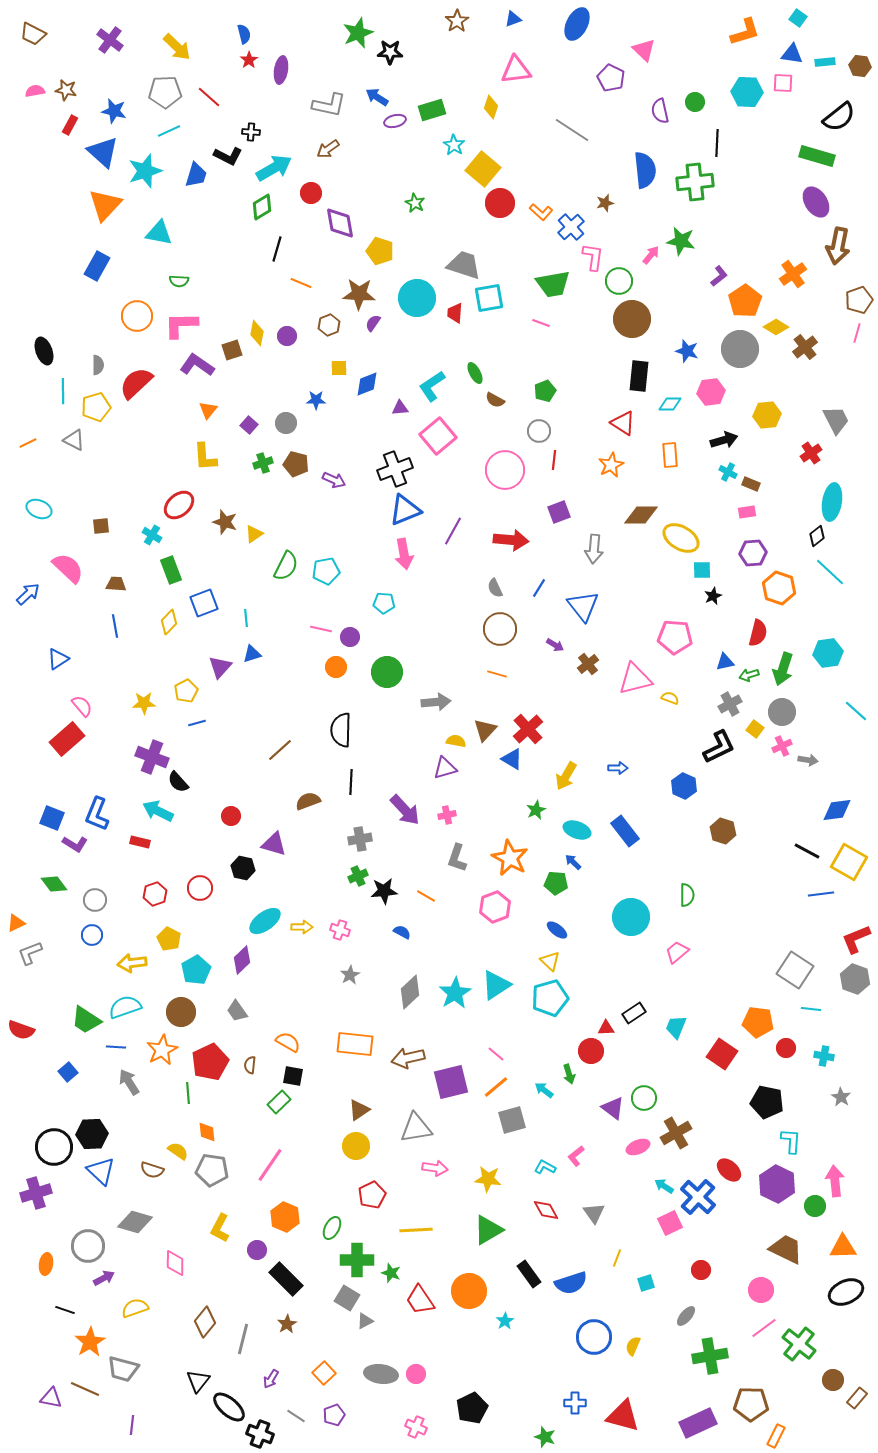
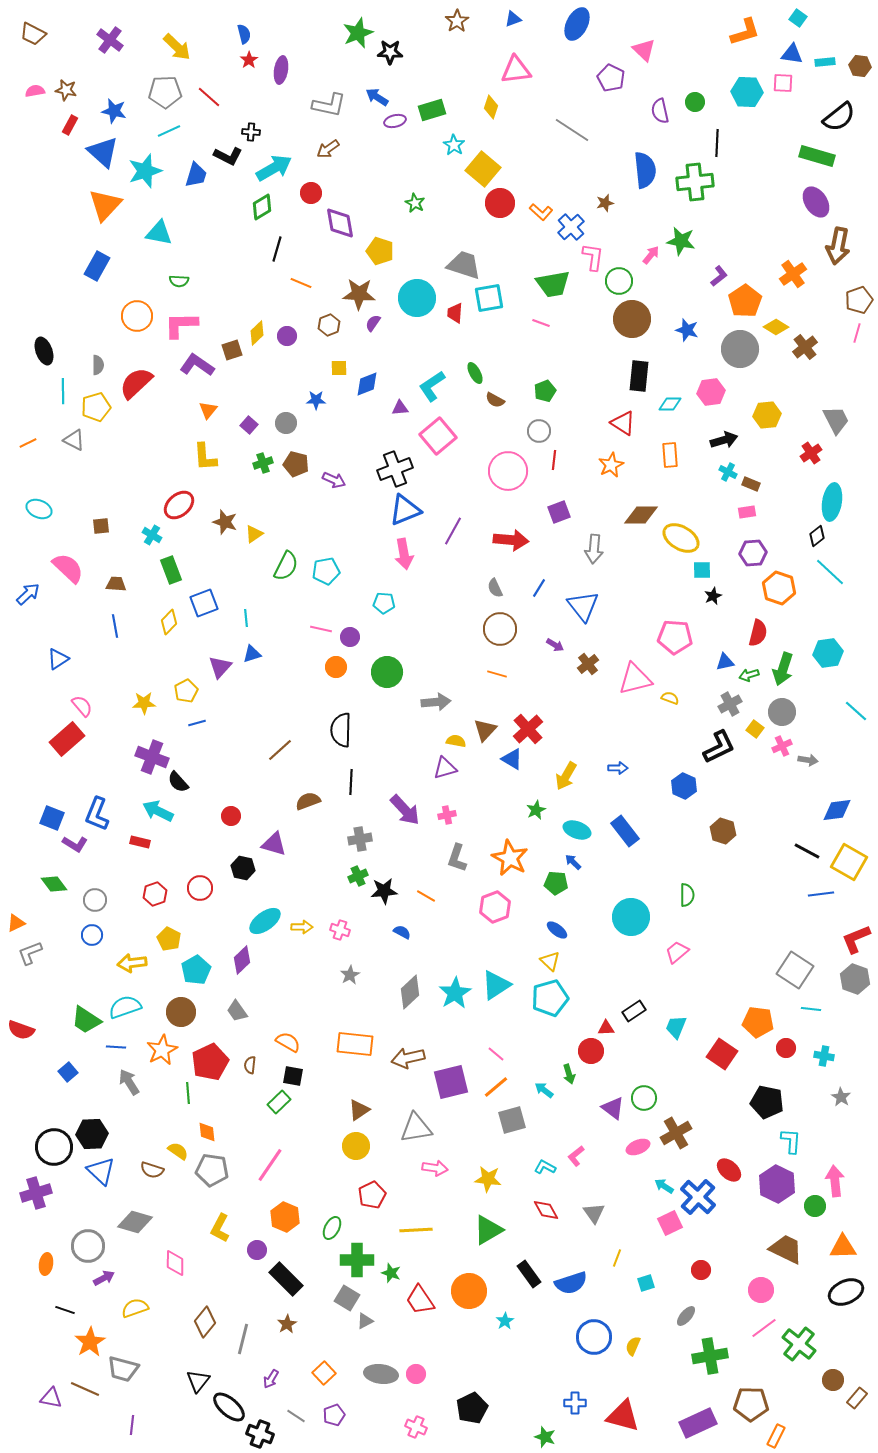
yellow diamond at (257, 333): rotated 35 degrees clockwise
blue star at (687, 351): moved 21 px up
pink circle at (505, 470): moved 3 px right, 1 px down
black rectangle at (634, 1013): moved 2 px up
